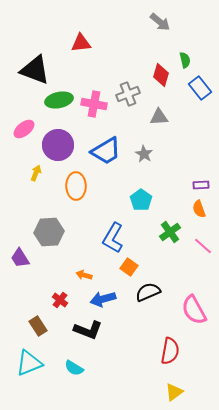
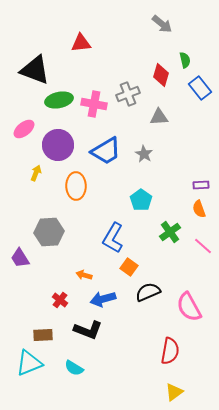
gray arrow: moved 2 px right, 2 px down
pink semicircle: moved 5 px left, 3 px up
brown rectangle: moved 5 px right, 9 px down; rotated 60 degrees counterclockwise
